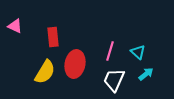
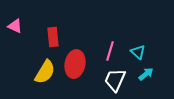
white trapezoid: moved 1 px right
